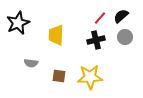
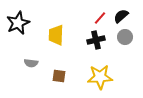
yellow star: moved 10 px right
